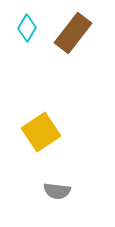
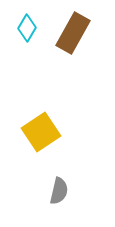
brown rectangle: rotated 9 degrees counterclockwise
gray semicircle: moved 2 px right; rotated 84 degrees counterclockwise
